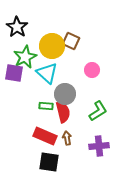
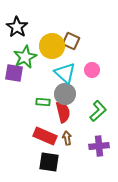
cyan triangle: moved 18 px right
green rectangle: moved 3 px left, 4 px up
green L-shape: rotated 10 degrees counterclockwise
